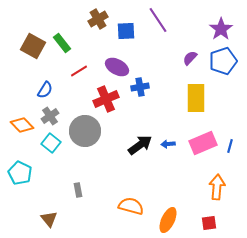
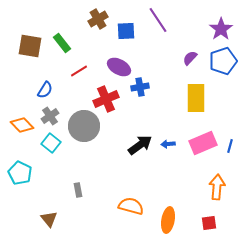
brown square: moved 3 px left; rotated 20 degrees counterclockwise
purple ellipse: moved 2 px right
gray circle: moved 1 px left, 5 px up
orange ellipse: rotated 15 degrees counterclockwise
